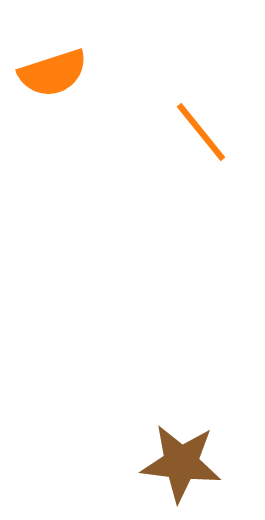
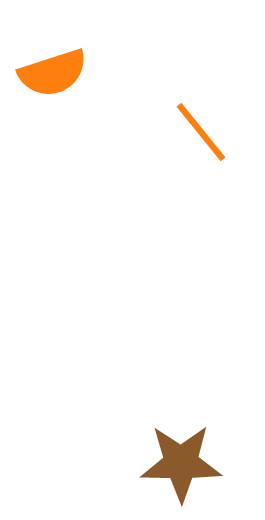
brown star: rotated 6 degrees counterclockwise
